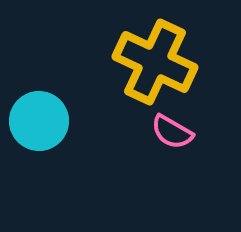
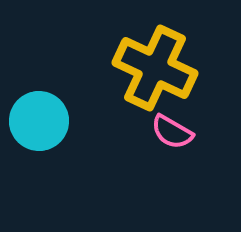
yellow cross: moved 6 px down
